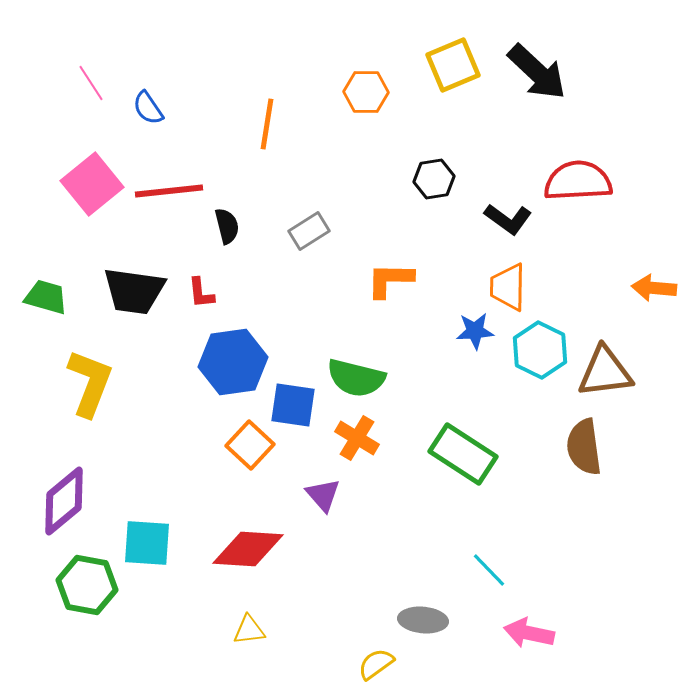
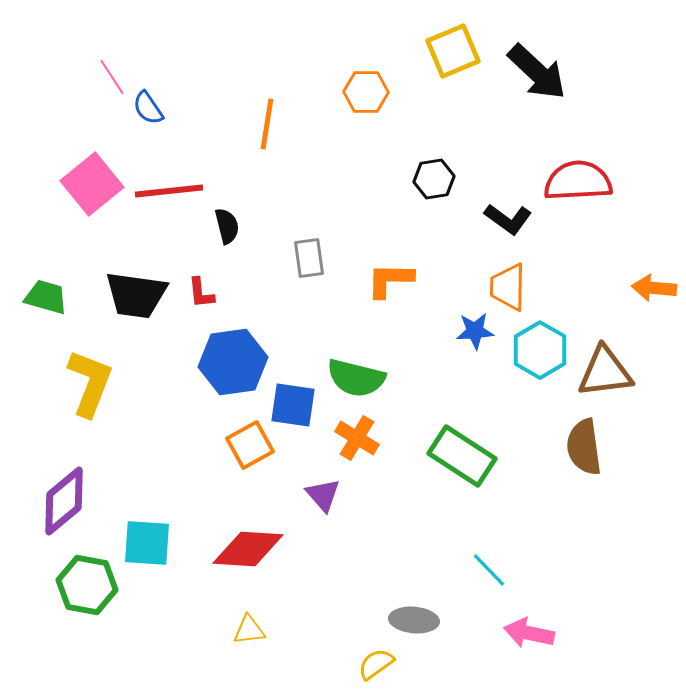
yellow square: moved 14 px up
pink line: moved 21 px right, 6 px up
gray rectangle: moved 27 px down; rotated 66 degrees counterclockwise
black trapezoid: moved 2 px right, 4 px down
cyan hexagon: rotated 4 degrees clockwise
orange square: rotated 18 degrees clockwise
green rectangle: moved 1 px left, 2 px down
gray ellipse: moved 9 px left
